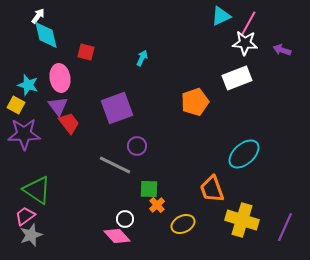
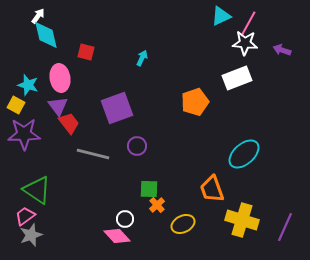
gray line: moved 22 px left, 11 px up; rotated 12 degrees counterclockwise
